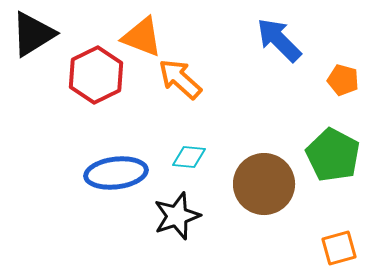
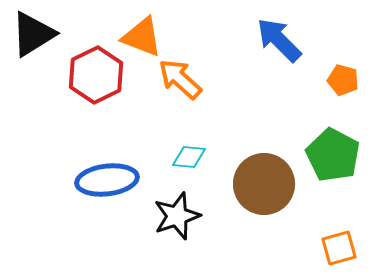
blue ellipse: moved 9 px left, 7 px down
